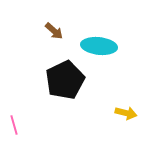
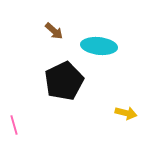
black pentagon: moved 1 px left, 1 px down
